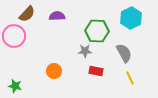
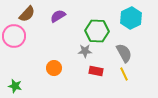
purple semicircle: moved 1 px right; rotated 28 degrees counterclockwise
orange circle: moved 3 px up
yellow line: moved 6 px left, 4 px up
